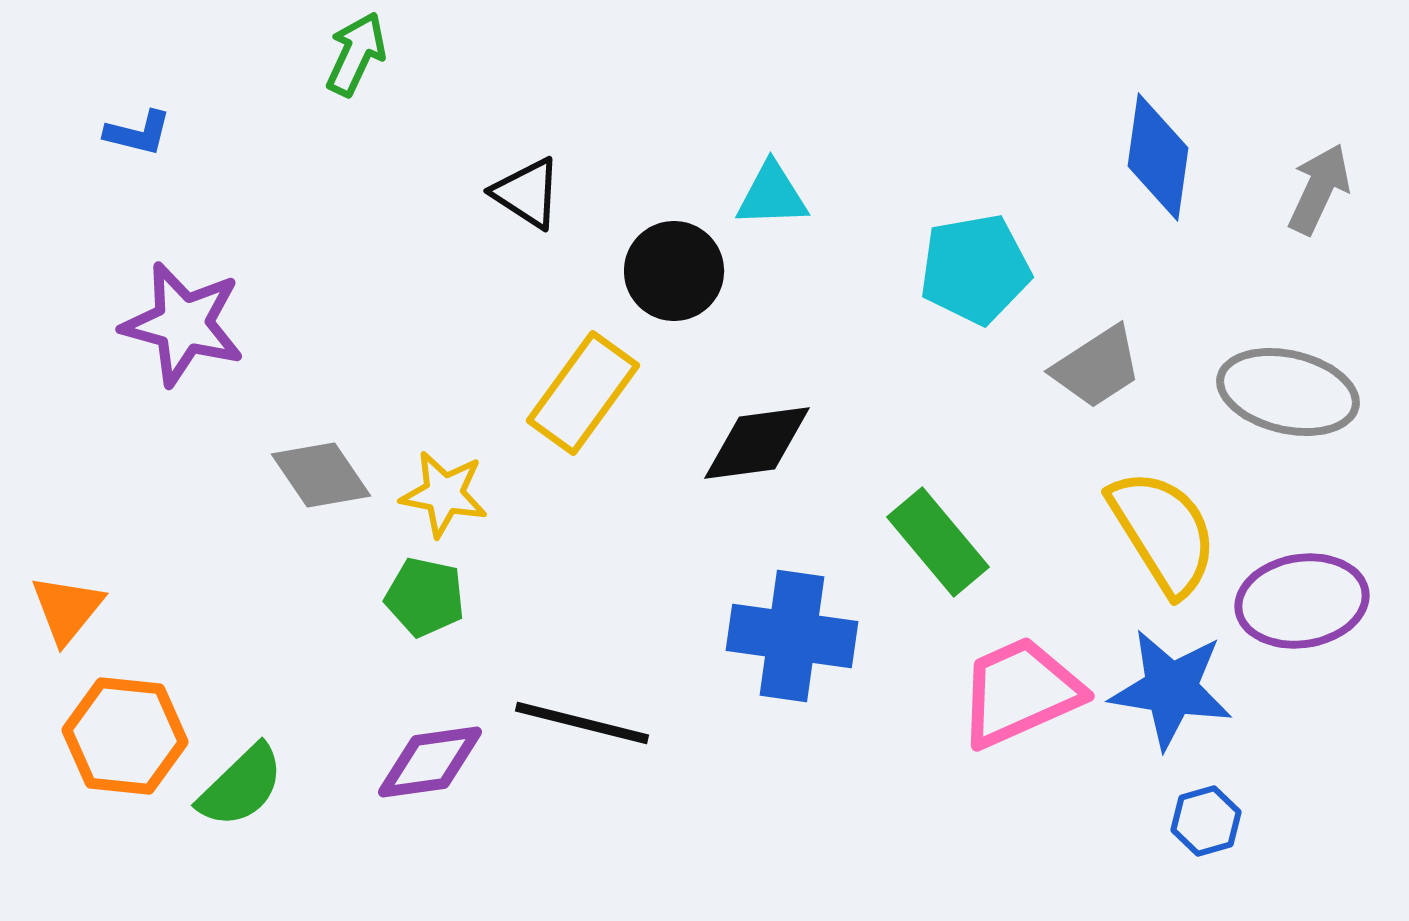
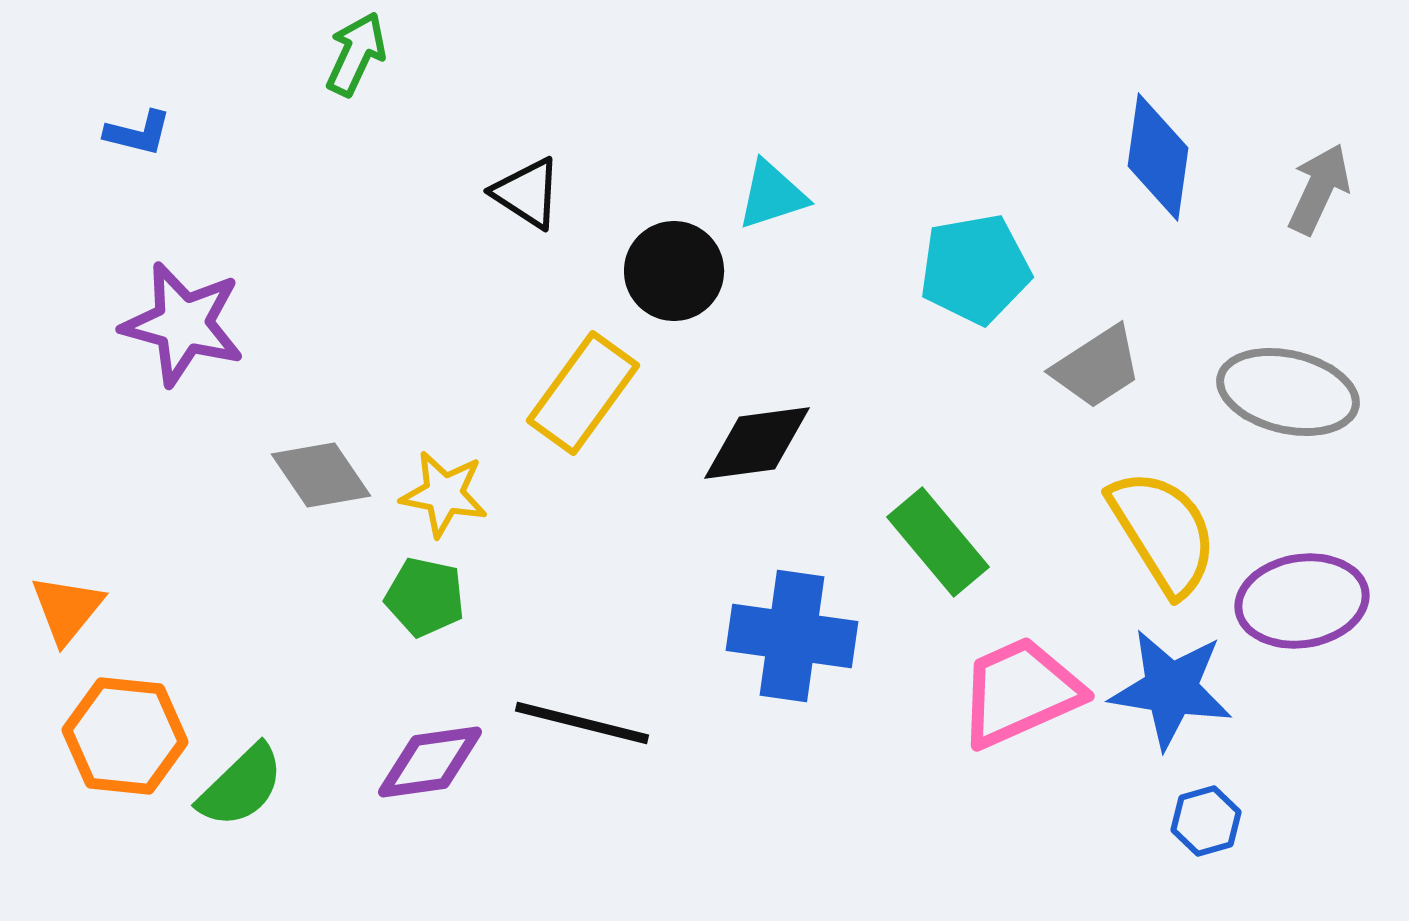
cyan triangle: rotated 16 degrees counterclockwise
